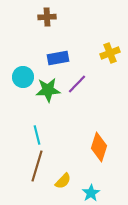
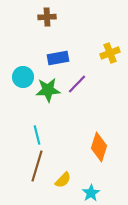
yellow semicircle: moved 1 px up
